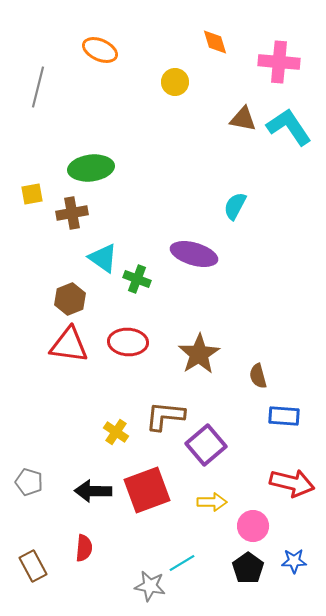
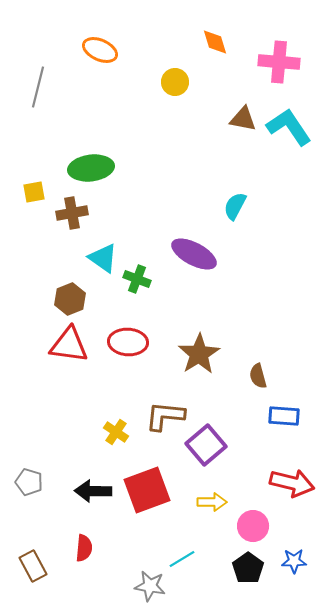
yellow square: moved 2 px right, 2 px up
purple ellipse: rotated 12 degrees clockwise
cyan line: moved 4 px up
